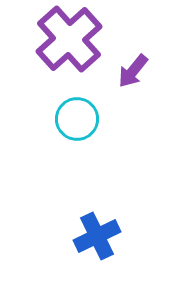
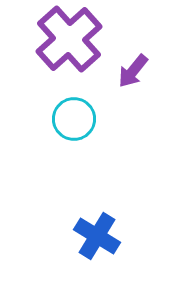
cyan circle: moved 3 px left
blue cross: rotated 33 degrees counterclockwise
